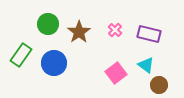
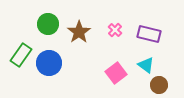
blue circle: moved 5 px left
